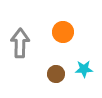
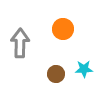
orange circle: moved 3 px up
